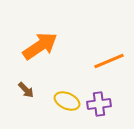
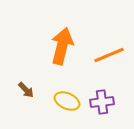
orange arrow: moved 22 px right; rotated 42 degrees counterclockwise
orange line: moved 6 px up
purple cross: moved 3 px right, 2 px up
